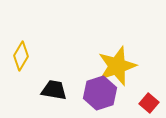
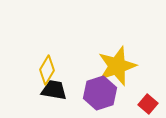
yellow diamond: moved 26 px right, 14 px down
red square: moved 1 px left, 1 px down
